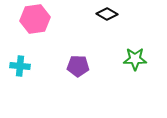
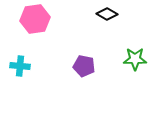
purple pentagon: moved 6 px right; rotated 10 degrees clockwise
